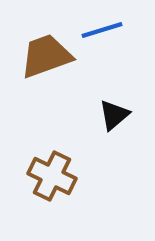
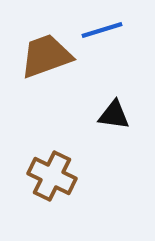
black triangle: rotated 48 degrees clockwise
